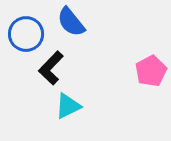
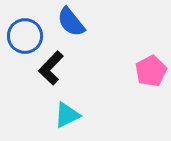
blue circle: moved 1 px left, 2 px down
cyan triangle: moved 1 px left, 9 px down
